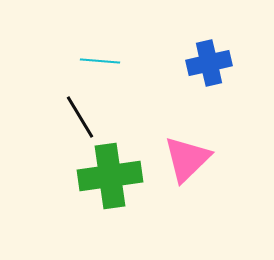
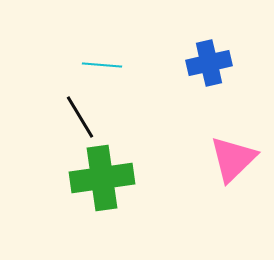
cyan line: moved 2 px right, 4 px down
pink triangle: moved 46 px right
green cross: moved 8 px left, 2 px down
